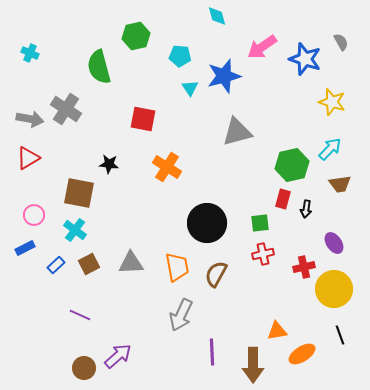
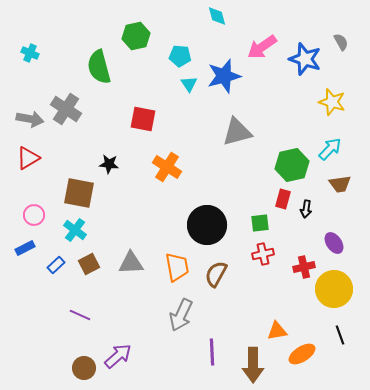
cyan triangle at (190, 88): moved 1 px left, 4 px up
black circle at (207, 223): moved 2 px down
